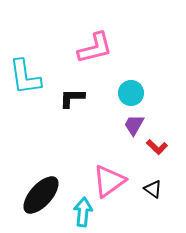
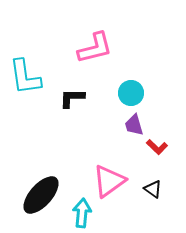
purple trapezoid: rotated 45 degrees counterclockwise
cyan arrow: moved 1 px left, 1 px down
